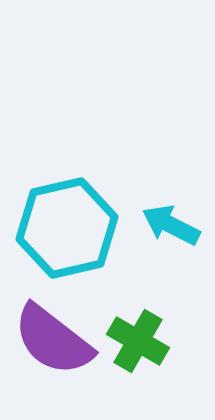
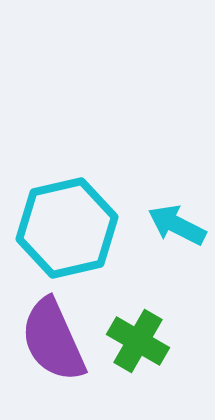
cyan arrow: moved 6 px right
purple semicircle: rotated 28 degrees clockwise
